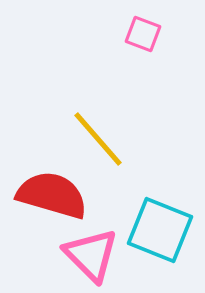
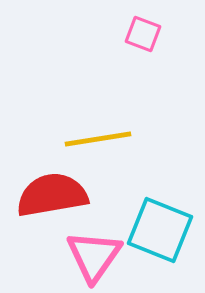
yellow line: rotated 58 degrees counterclockwise
red semicircle: rotated 26 degrees counterclockwise
pink triangle: moved 3 px right, 1 px down; rotated 20 degrees clockwise
